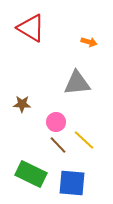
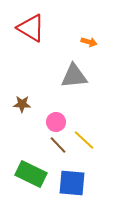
gray triangle: moved 3 px left, 7 px up
